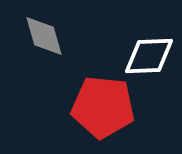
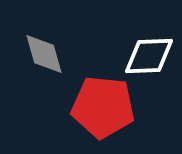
gray diamond: moved 18 px down
